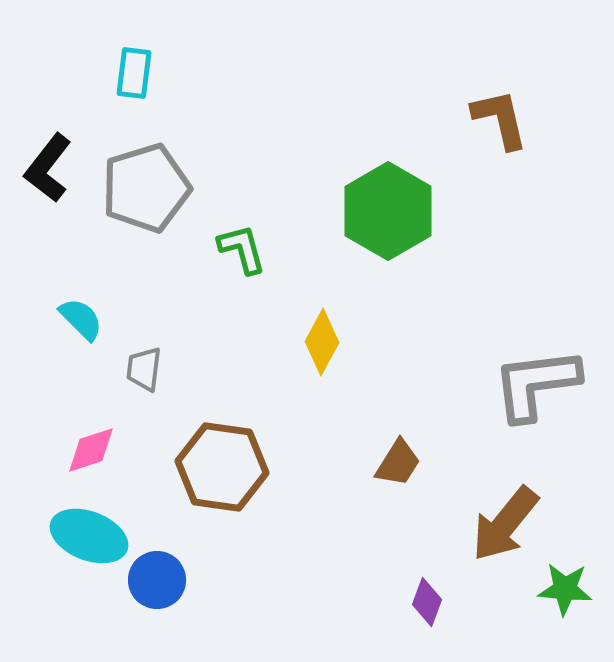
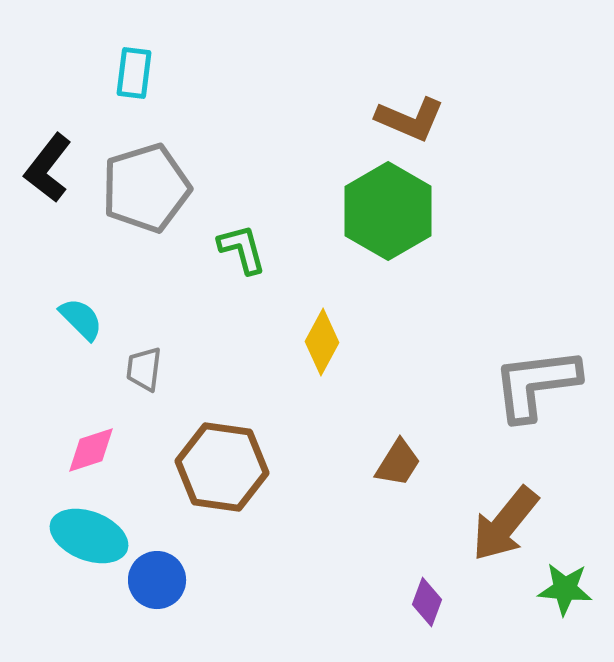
brown L-shape: moved 90 px left; rotated 126 degrees clockwise
